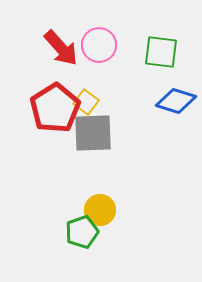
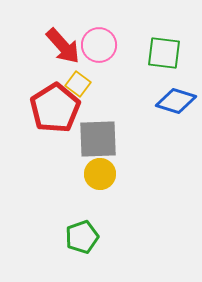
red arrow: moved 2 px right, 2 px up
green square: moved 3 px right, 1 px down
yellow square: moved 8 px left, 18 px up
gray square: moved 5 px right, 6 px down
yellow circle: moved 36 px up
green pentagon: moved 5 px down
